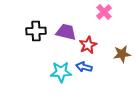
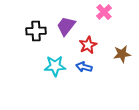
purple trapezoid: moved 6 px up; rotated 65 degrees counterclockwise
cyan star: moved 6 px left, 6 px up
